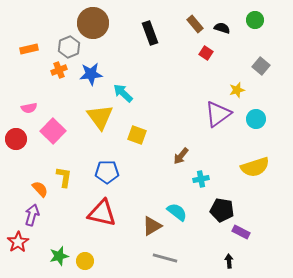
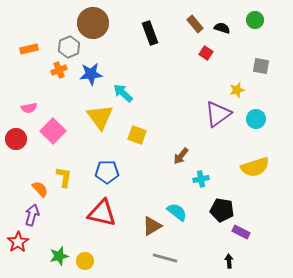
gray square: rotated 30 degrees counterclockwise
